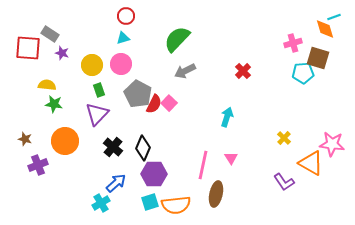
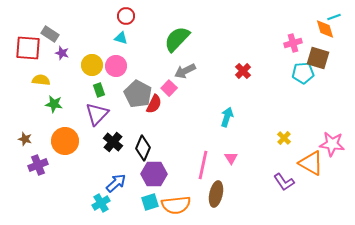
cyan triangle: moved 2 px left; rotated 32 degrees clockwise
pink circle: moved 5 px left, 2 px down
yellow semicircle: moved 6 px left, 5 px up
pink square: moved 15 px up
black cross: moved 5 px up
